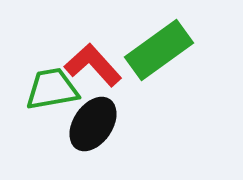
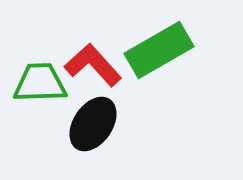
green rectangle: rotated 6 degrees clockwise
green trapezoid: moved 12 px left, 6 px up; rotated 8 degrees clockwise
